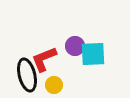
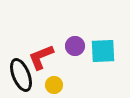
cyan square: moved 10 px right, 3 px up
red L-shape: moved 3 px left, 2 px up
black ellipse: moved 6 px left; rotated 8 degrees counterclockwise
